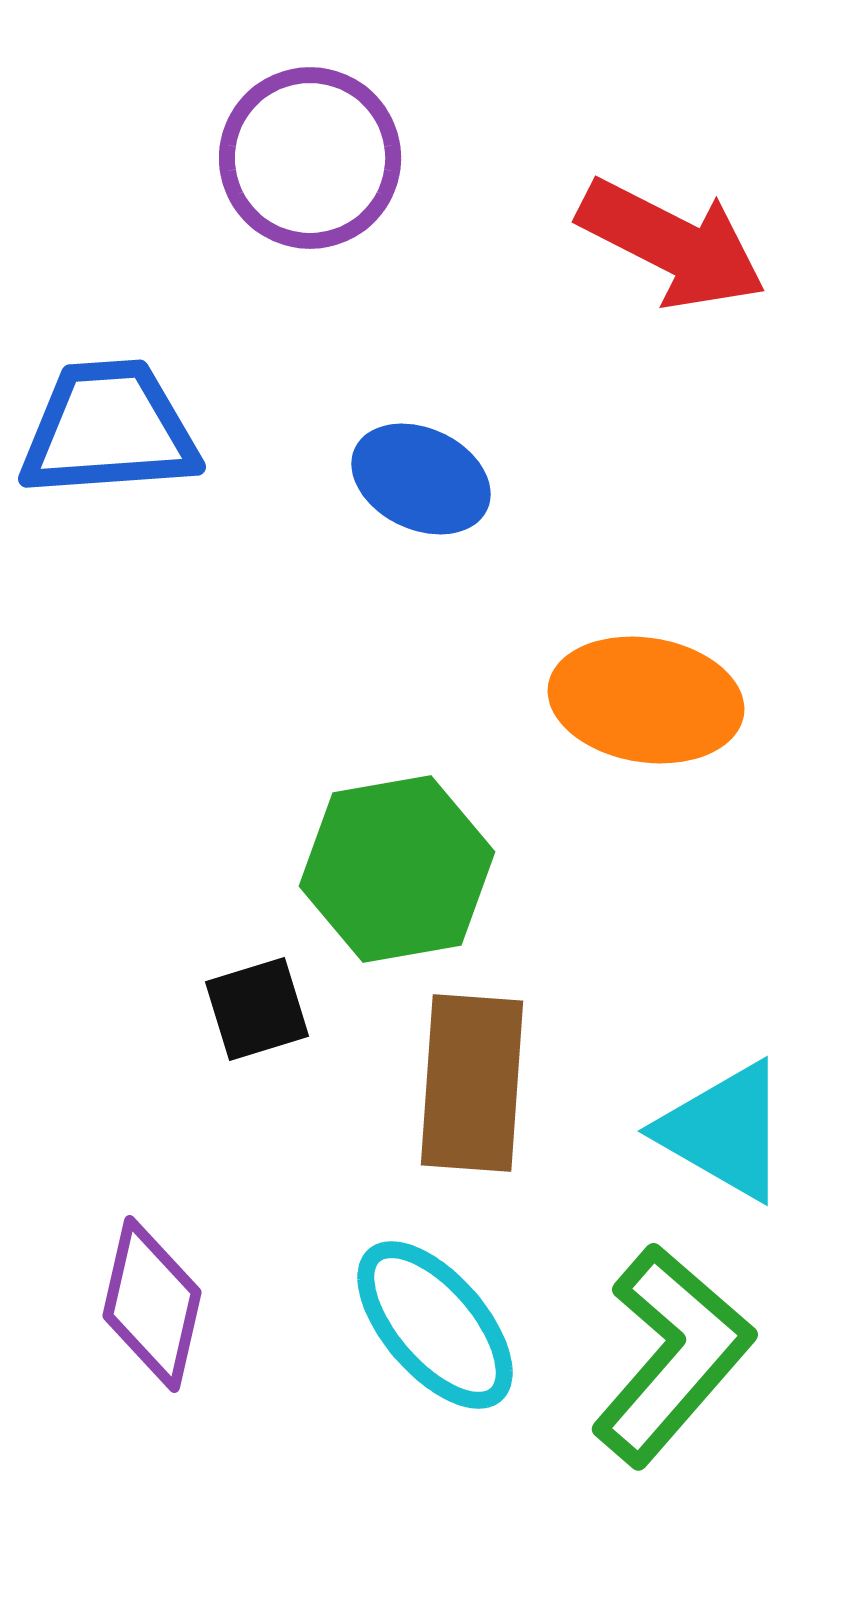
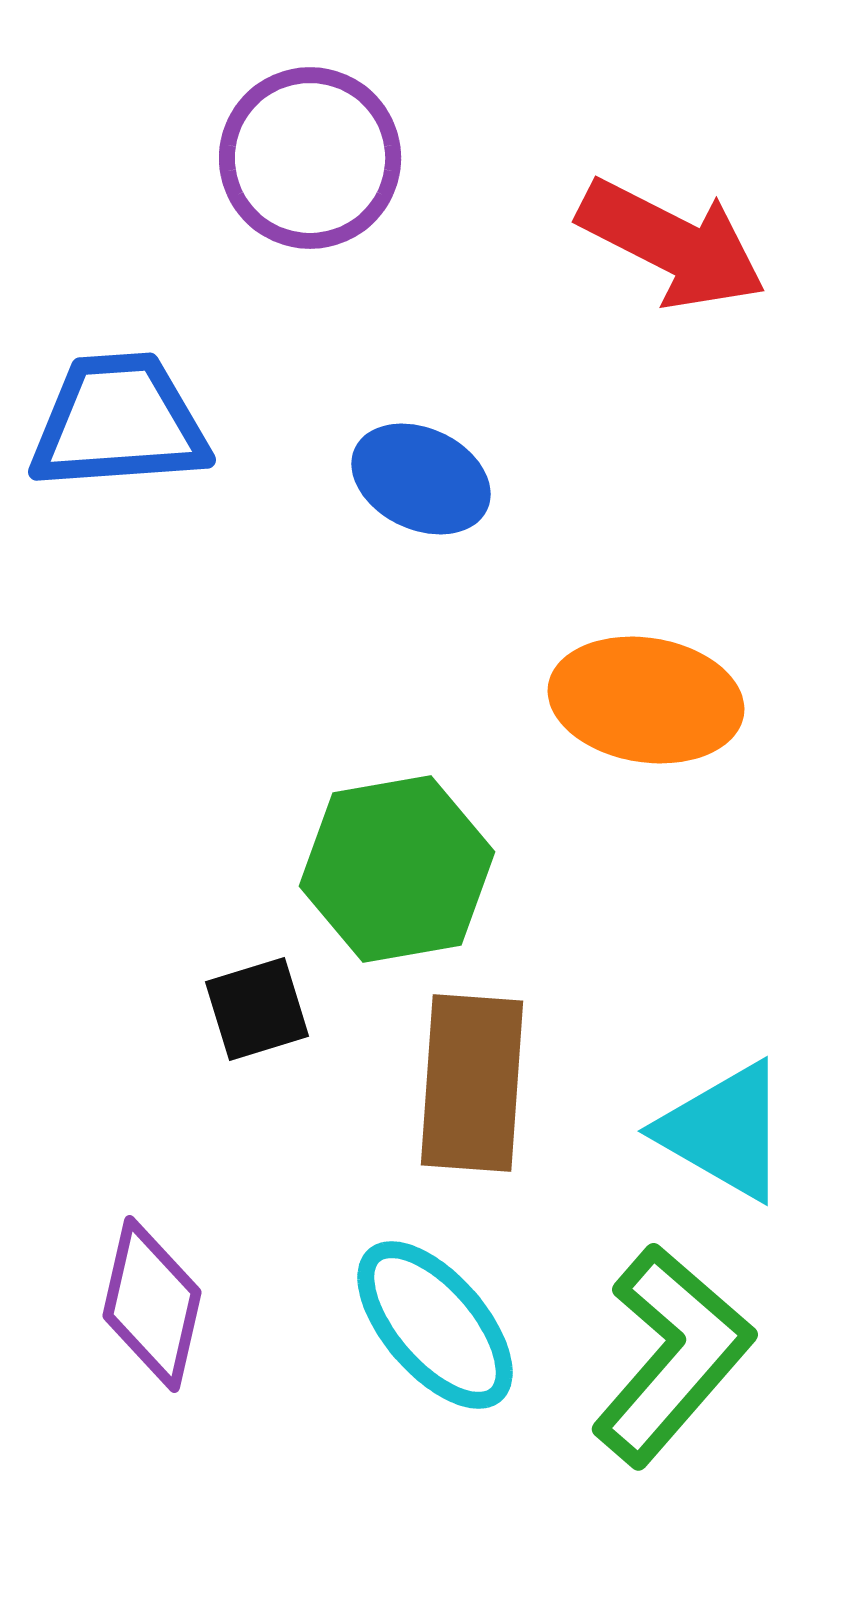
blue trapezoid: moved 10 px right, 7 px up
